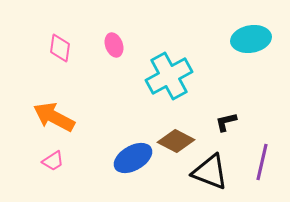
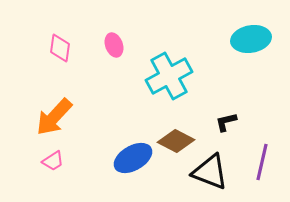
orange arrow: rotated 75 degrees counterclockwise
